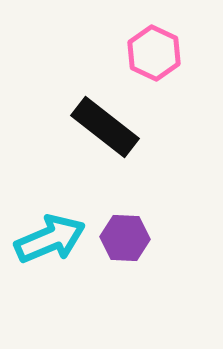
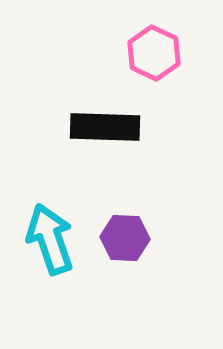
black rectangle: rotated 36 degrees counterclockwise
cyan arrow: rotated 86 degrees counterclockwise
